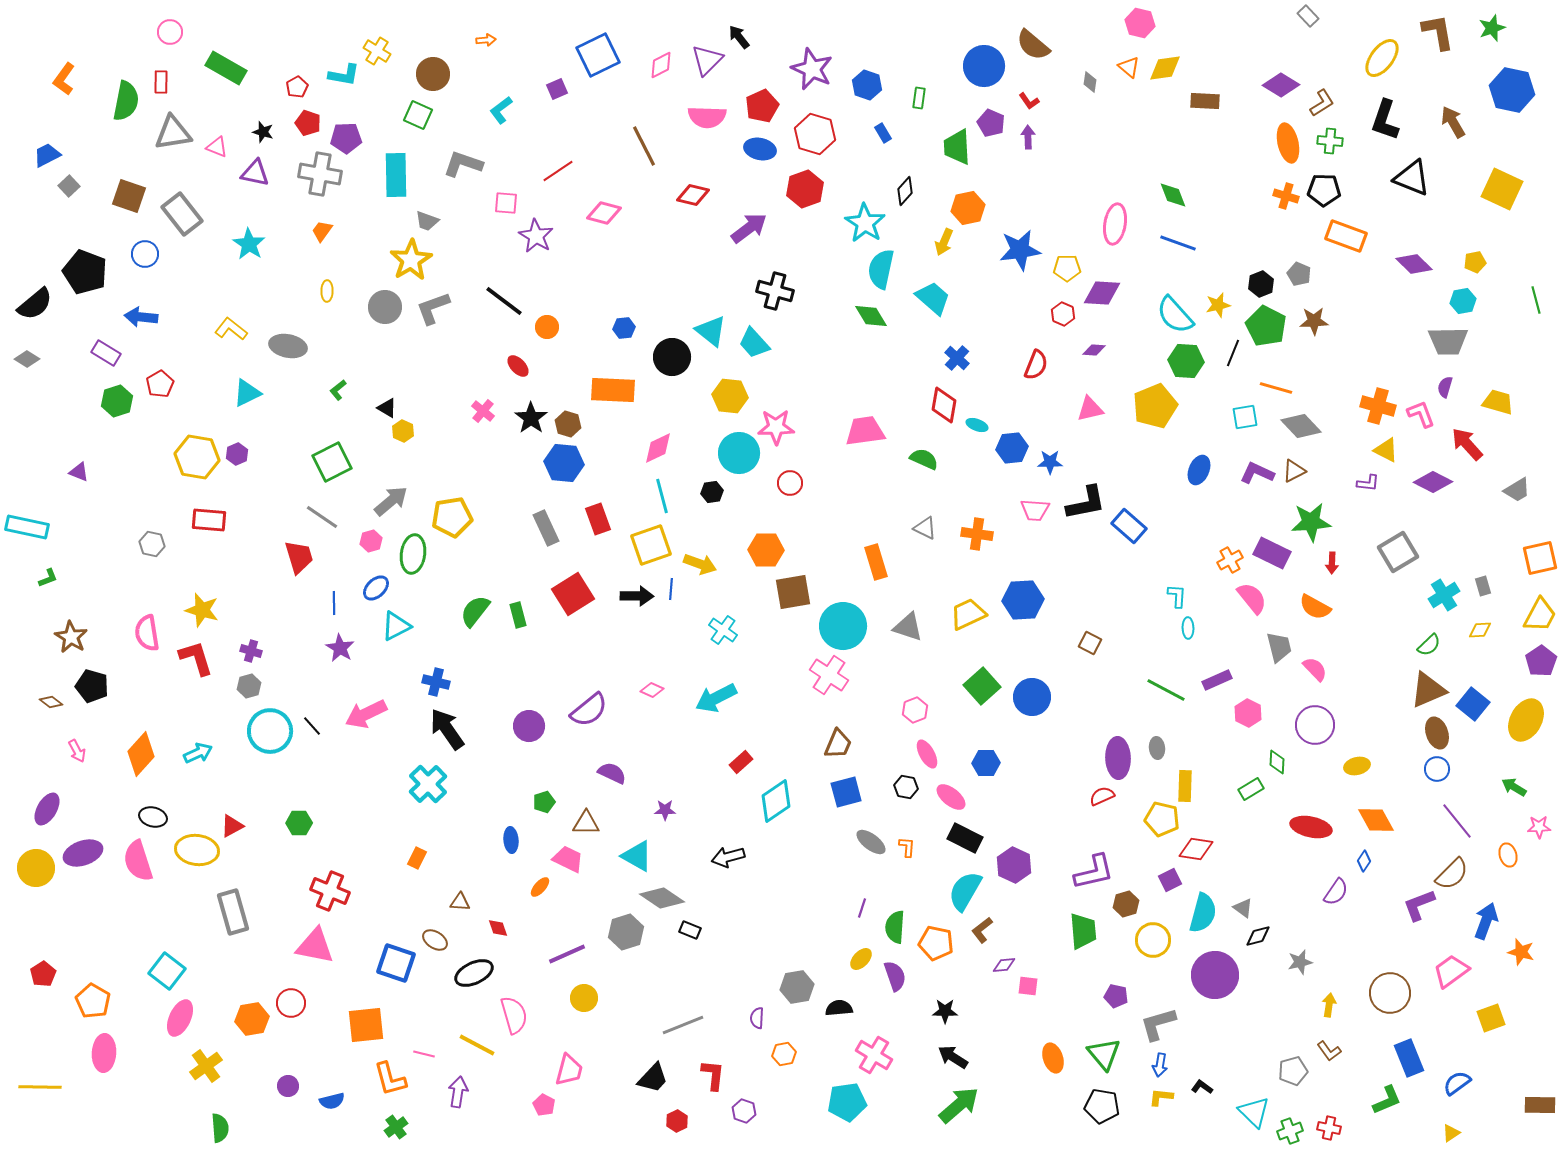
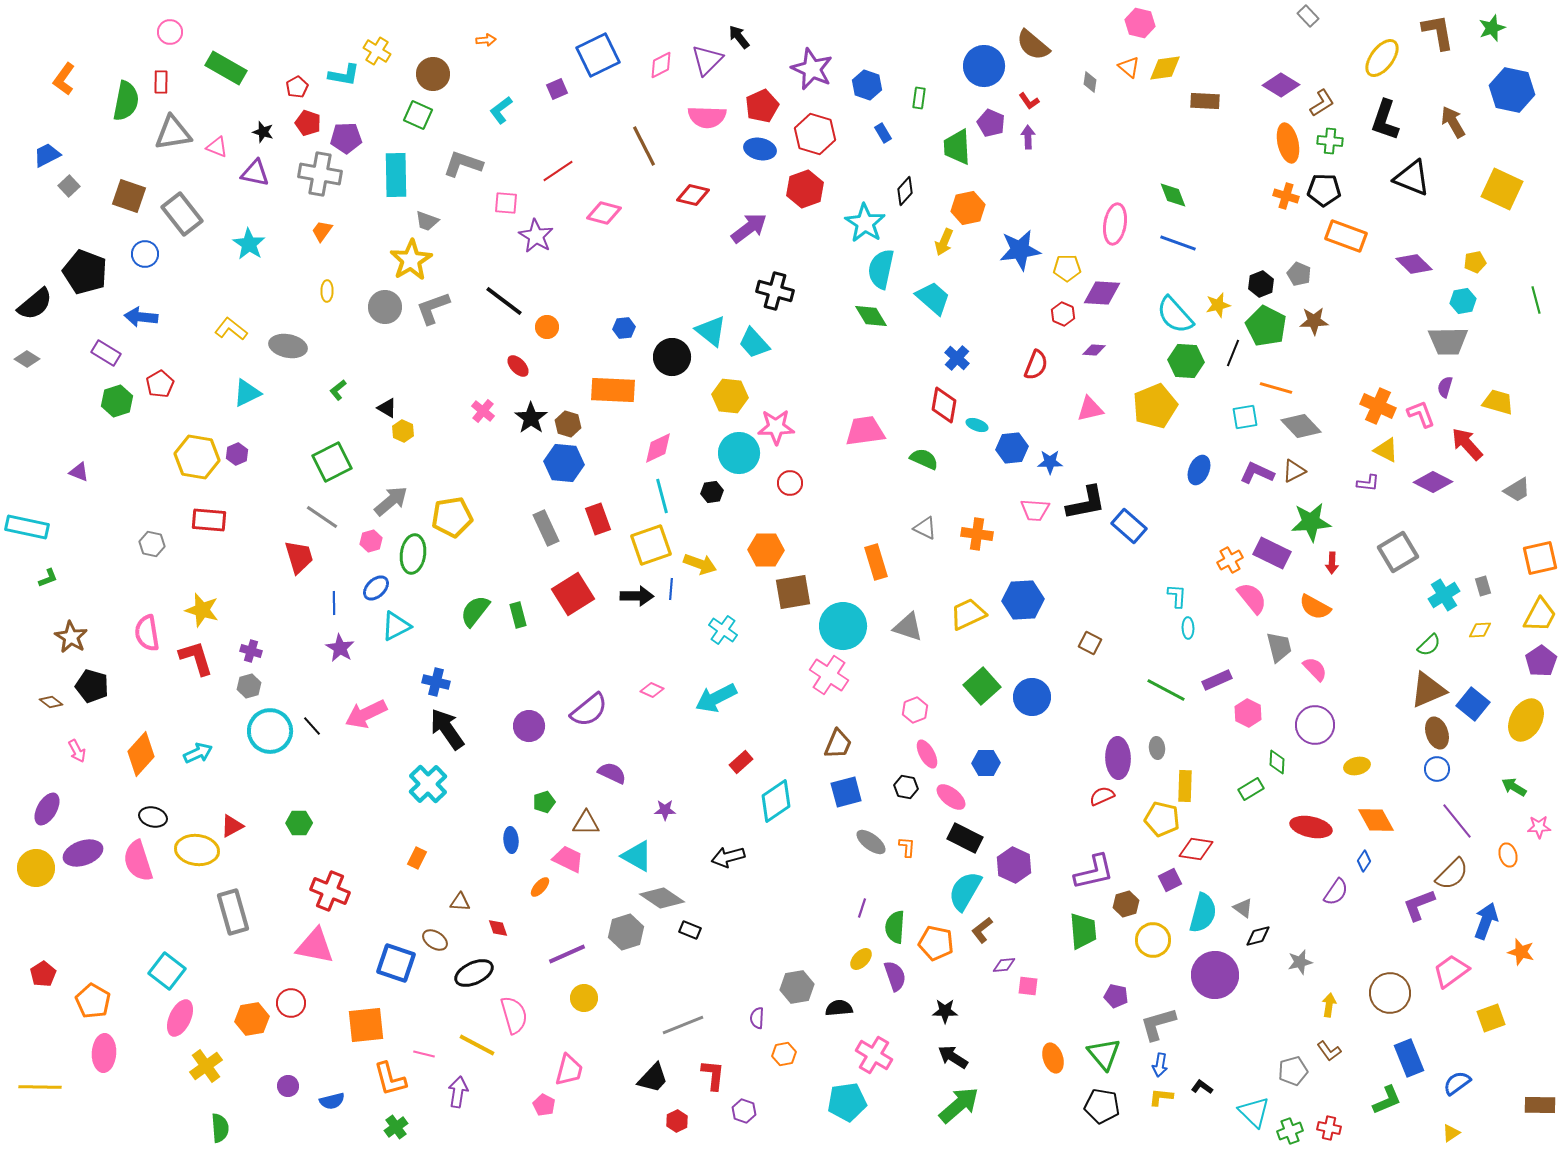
orange cross at (1378, 406): rotated 8 degrees clockwise
